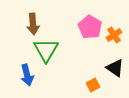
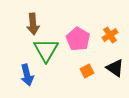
pink pentagon: moved 12 px left, 12 px down
orange cross: moved 4 px left
orange square: moved 6 px left, 14 px up
